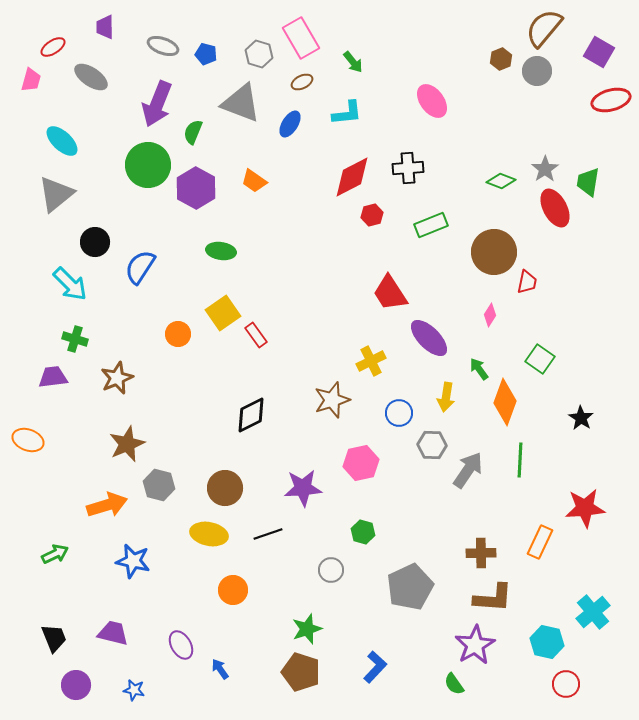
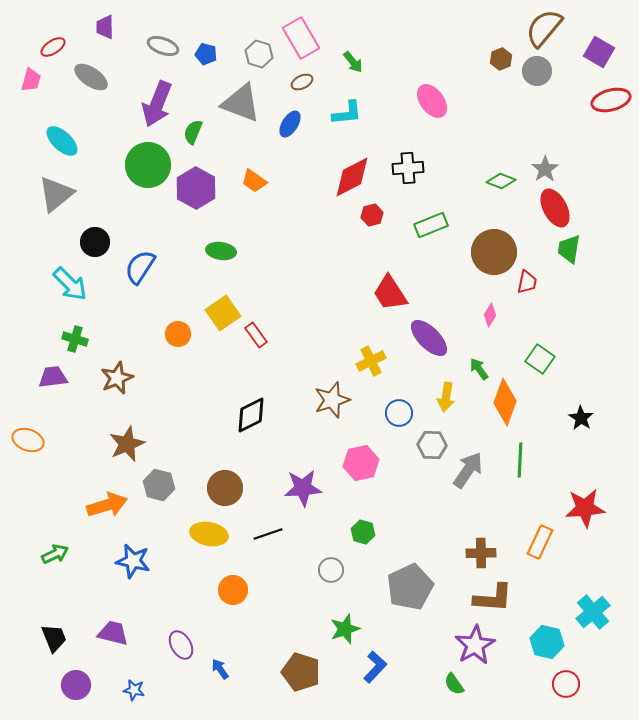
green trapezoid at (588, 182): moved 19 px left, 67 px down
green star at (307, 629): moved 38 px right
